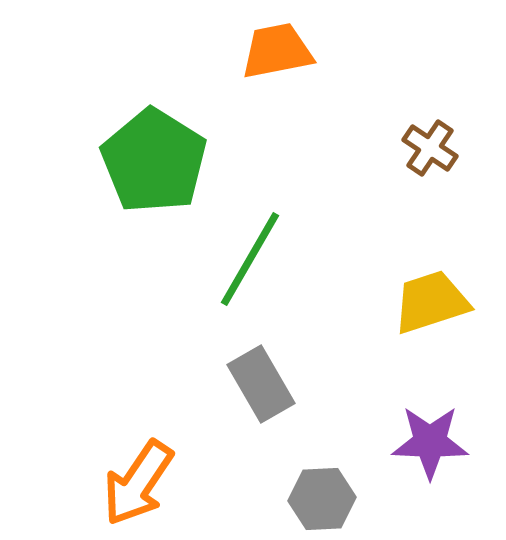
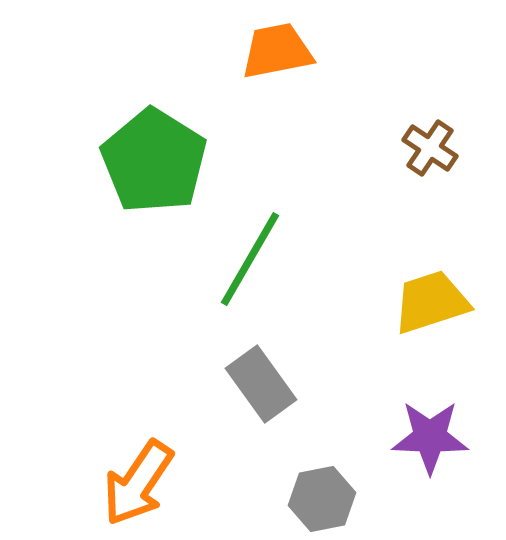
gray rectangle: rotated 6 degrees counterclockwise
purple star: moved 5 px up
gray hexagon: rotated 8 degrees counterclockwise
